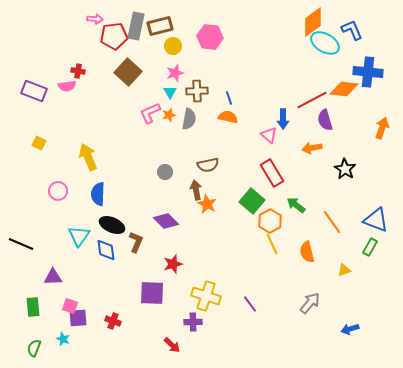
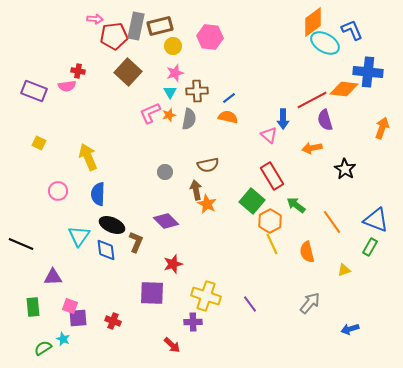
blue line at (229, 98): rotated 72 degrees clockwise
red rectangle at (272, 173): moved 3 px down
green semicircle at (34, 348): moved 9 px right; rotated 36 degrees clockwise
